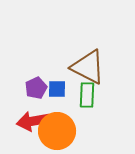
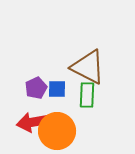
red arrow: moved 1 px down
